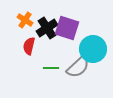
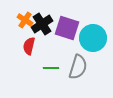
black cross: moved 5 px left, 4 px up
cyan circle: moved 11 px up
gray semicircle: rotated 30 degrees counterclockwise
